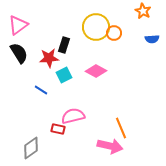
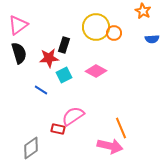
black semicircle: rotated 15 degrees clockwise
pink semicircle: rotated 20 degrees counterclockwise
